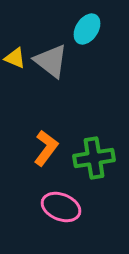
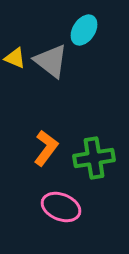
cyan ellipse: moved 3 px left, 1 px down
